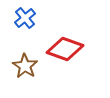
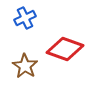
blue cross: rotated 15 degrees clockwise
